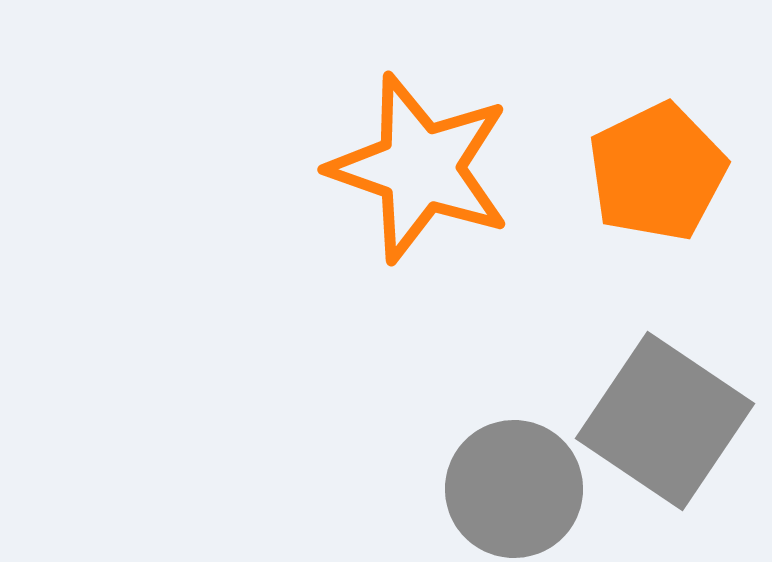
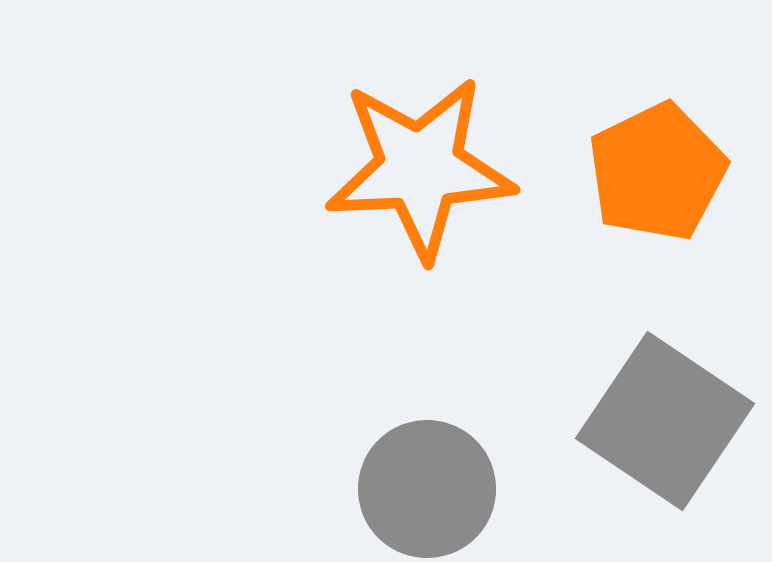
orange star: rotated 22 degrees counterclockwise
gray circle: moved 87 px left
